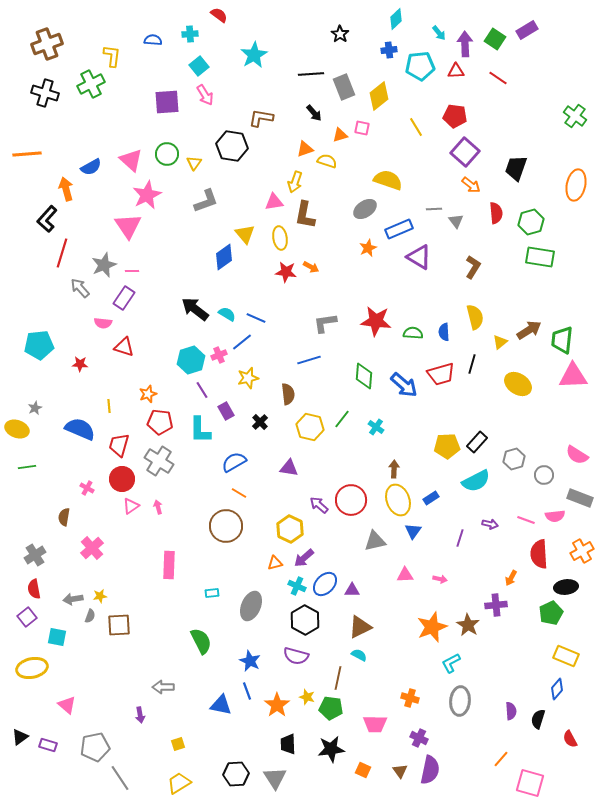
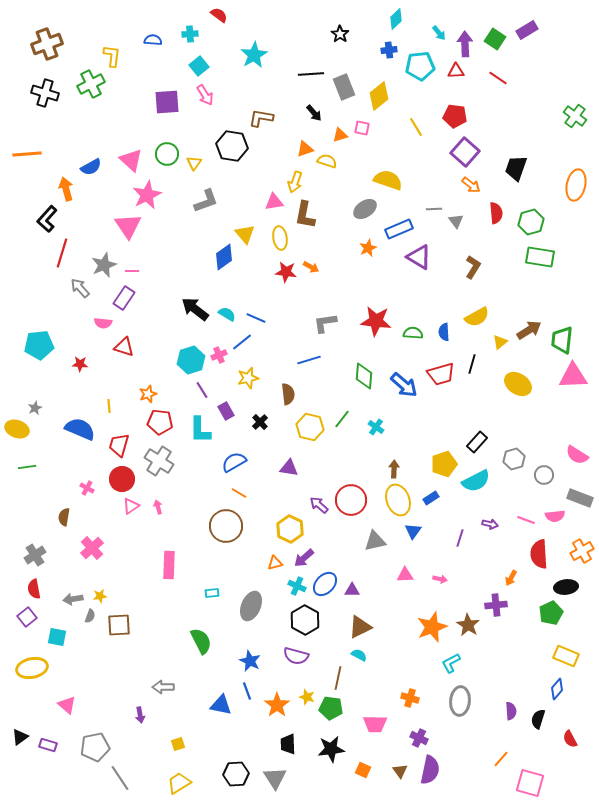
yellow semicircle at (475, 317): moved 2 px right; rotated 75 degrees clockwise
yellow pentagon at (447, 446): moved 3 px left, 18 px down; rotated 15 degrees counterclockwise
